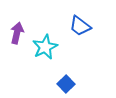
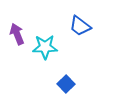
purple arrow: moved 1 px down; rotated 35 degrees counterclockwise
cyan star: rotated 25 degrees clockwise
